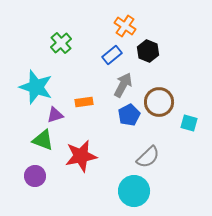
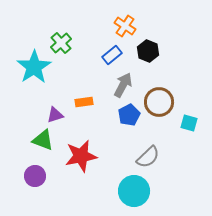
cyan star: moved 2 px left, 20 px up; rotated 20 degrees clockwise
